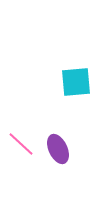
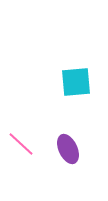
purple ellipse: moved 10 px right
